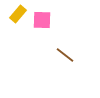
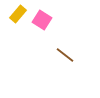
pink square: rotated 30 degrees clockwise
